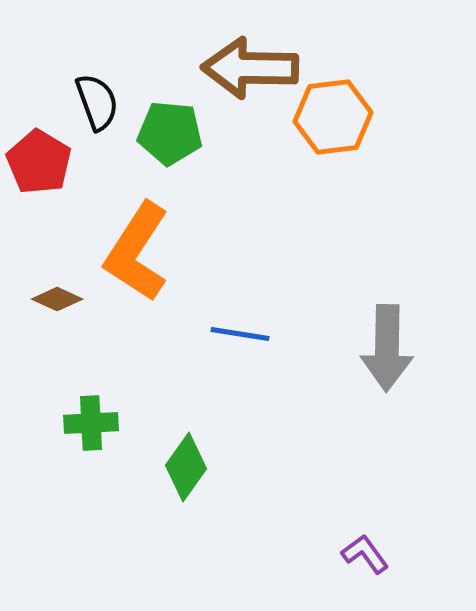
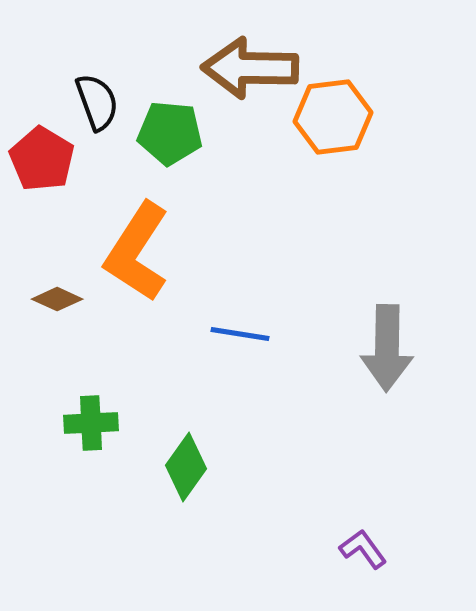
red pentagon: moved 3 px right, 3 px up
purple L-shape: moved 2 px left, 5 px up
